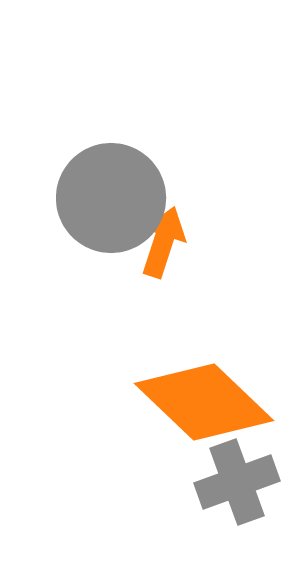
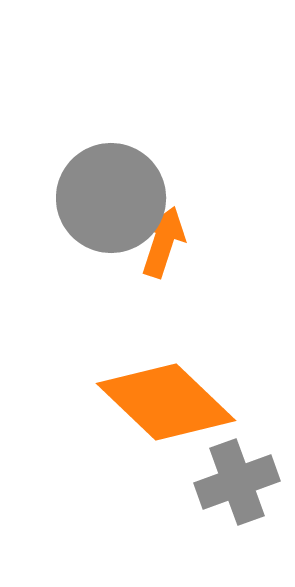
orange diamond: moved 38 px left
